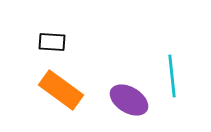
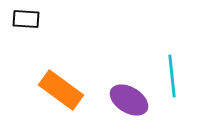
black rectangle: moved 26 px left, 23 px up
